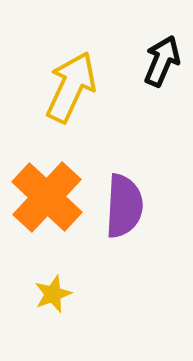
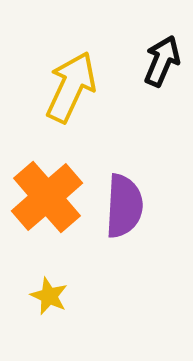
orange cross: rotated 6 degrees clockwise
yellow star: moved 4 px left, 2 px down; rotated 27 degrees counterclockwise
